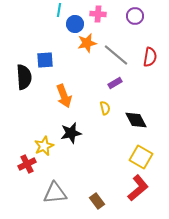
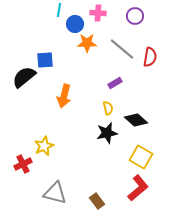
pink cross: moved 1 px up
orange star: rotated 12 degrees clockwise
gray line: moved 6 px right, 6 px up
black semicircle: rotated 125 degrees counterclockwise
orange arrow: rotated 35 degrees clockwise
yellow semicircle: moved 3 px right
black diamond: rotated 20 degrees counterclockwise
black star: moved 36 px right
red cross: moved 4 px left
gray triangle: rotated 20 degrees clockwise
